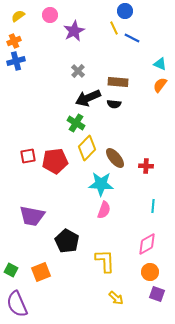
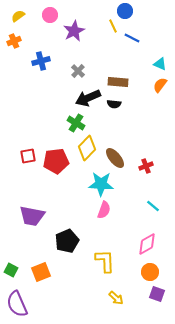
yellow line: moved 1 px left, 2 px up
blue cross: moved 25 px right
red pentagon: moved 1 px right
red cross: rotated 24 degrees counterclockwise
cyan line: rotated 56 degrees counterclockwise
black pentagon: rotated 20 degrees clockwise
